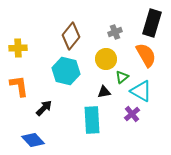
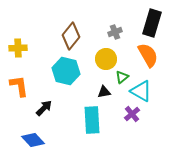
orange semicircle: moved 2 px right
